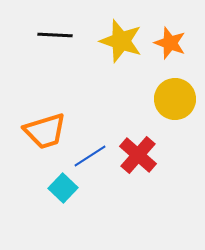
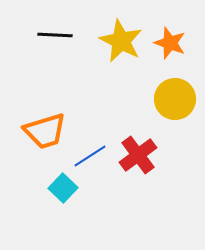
yellow star: rotated 9 degrees clockwise
red cross: rotated 12 degrees clockwise
